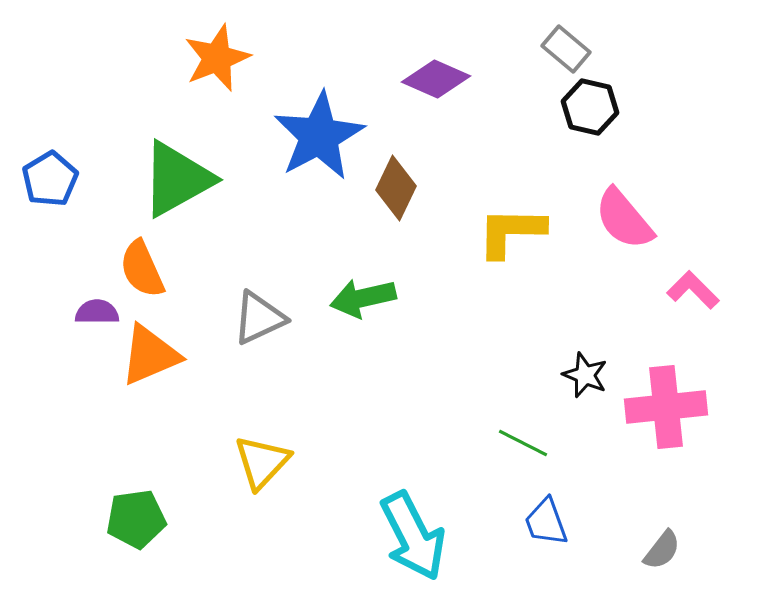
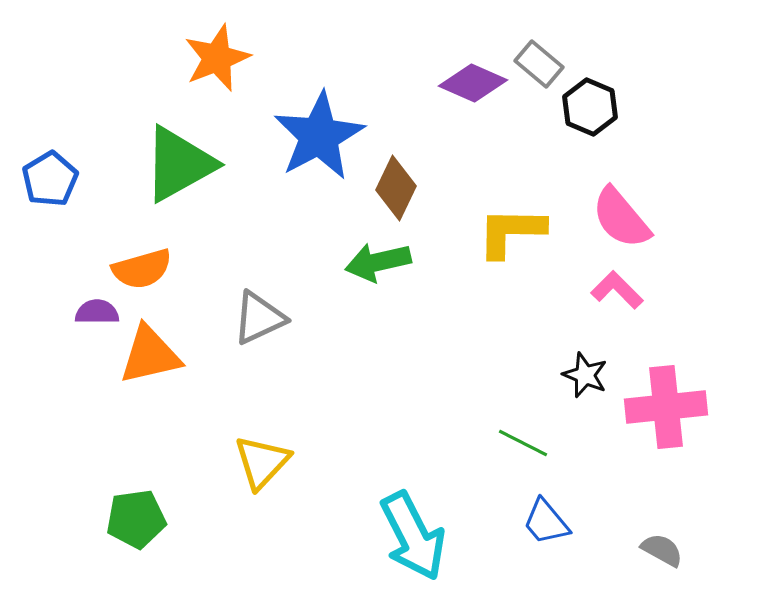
gray rectangle: moved 27 px left, 15 px down
purple diamond: moved 37 px right, 4 px down
black hexagon: rotated 10 degrees clockwise
green triangle: moved 2 px right, 15 px up
pink semicircle: moved 3 px left, 1 px up
orange semicircle: rotated 82 degrees counterclockwise
pink L-shape: moved 76 px left
green arrow: moved 15 px right, 36 px up
orange triangle: rotated 10 degrees clockwise
blue trapezoid: rotated 20 degrees counterclockwise
gray semicircle: rotated 99 degrees counterclockwise
